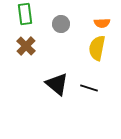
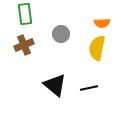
gray circle: moved 10 px down
brown cross: moved 2 px left, 1 px up; rotated 24 degrees clockwise
black triangle: moved 2 px left, 1 px down
black line: rotated 30 degrees counterclockwise
